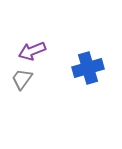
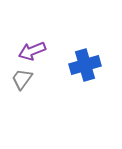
blue cross: moved 3 px left, 3 px up
